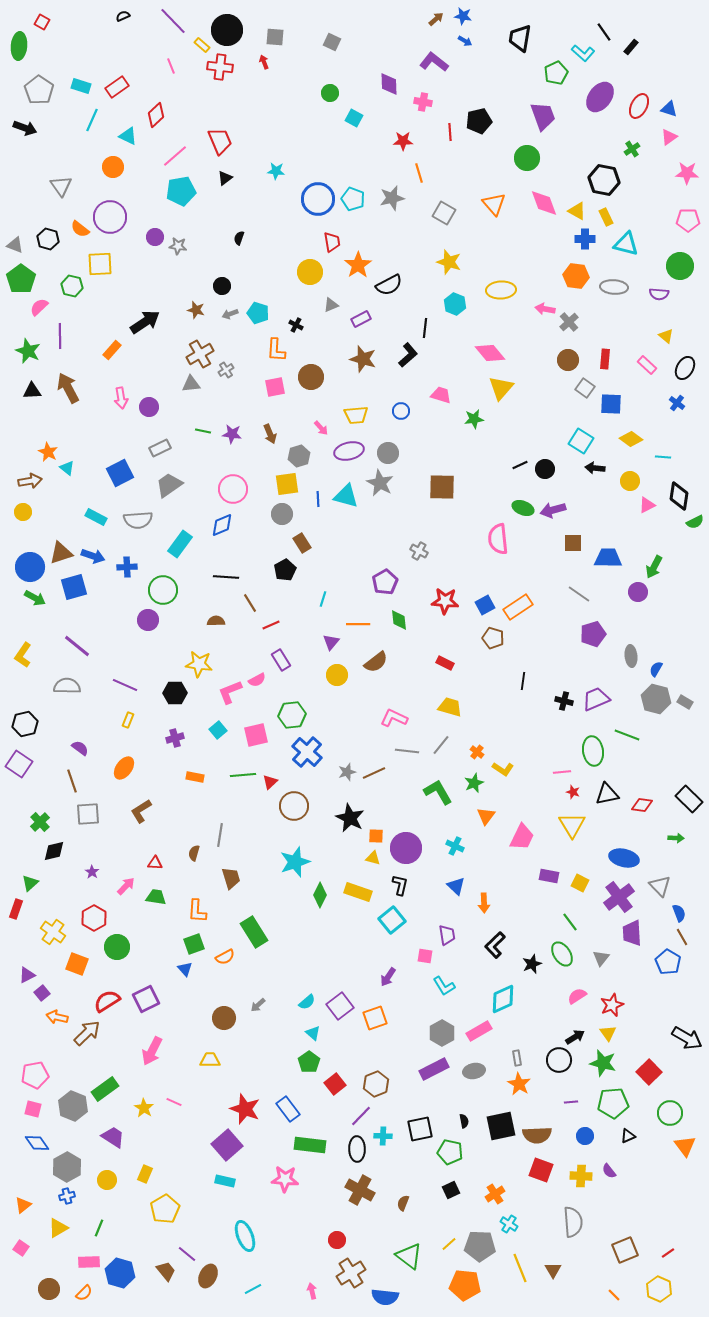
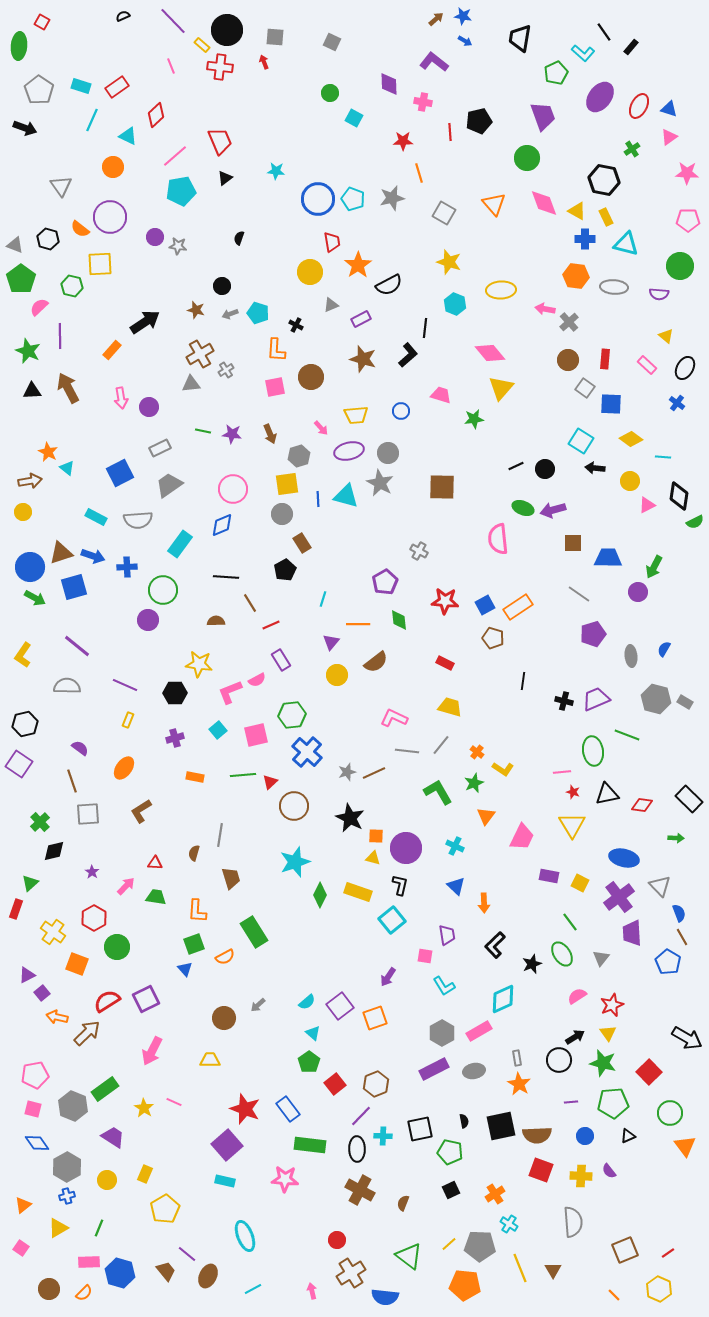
black line at (520, 465): moved 4 px left, 1 px down
blue semicircle at (656, 669): moved 8 px right, 20 px up
